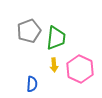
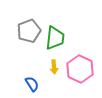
green trapezoid: moved 1 px left
yellow arrow: moved 2 px down
blue semicircle: rotated 35 degrees counterclockwise
